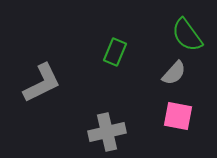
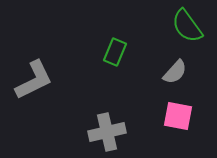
green semicircle: moved 9 px up
gray semicircle: moved 1 px right, 1 px up
gray L-shape: moved 8 px left, 3 px up
